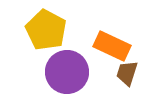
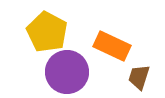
yellow pentagon: moved 1 px right, 2 px down
brown trapezoid: moved 12 px right, 4 px down
